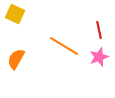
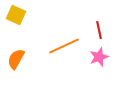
yellow square: moved 1 px right, 1 px down
orange line: rotated 56 degrees counterclockwise
